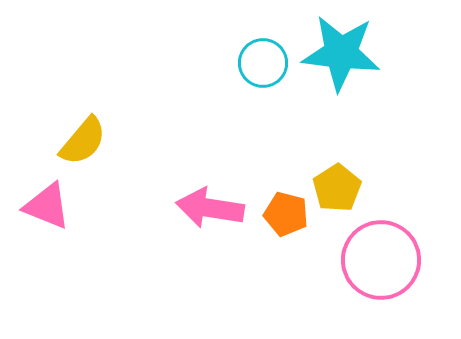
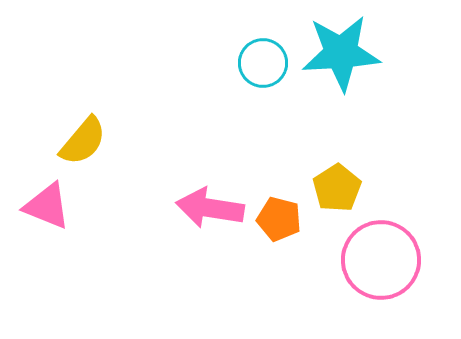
cyan star: rotated 10 degrees counterclockwise
orange pentagon: moved 7 px left, 5 px down
